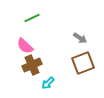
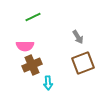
green line: moved 1 px right, 1 px up
gray arrow: moved 2 px left, 1 px up; rotated 24 degrees clockwise
pink semicircle: rotated 42 degrees counterclockwise
cyan arrow: rotated 48 degrees counterclockwise
